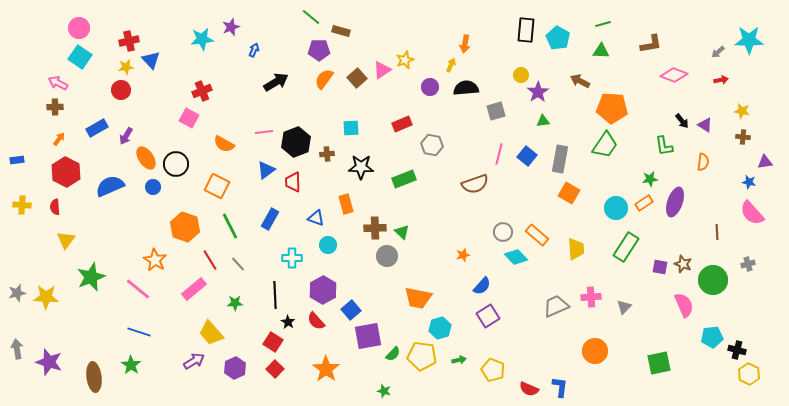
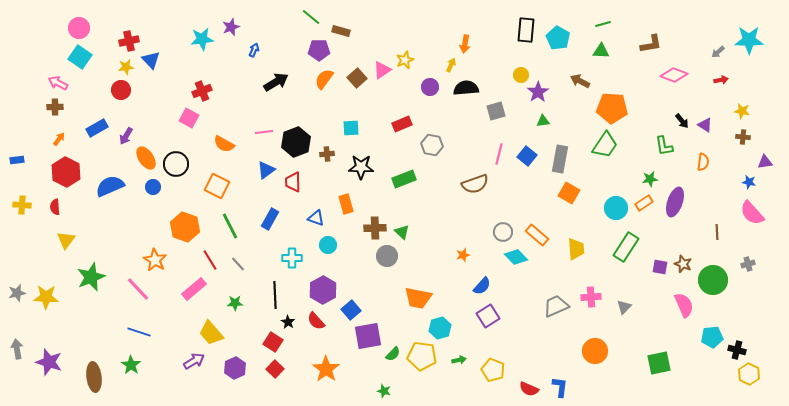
pink line at (138, 289): rotated 8 degrees clockwise
